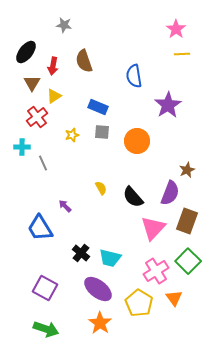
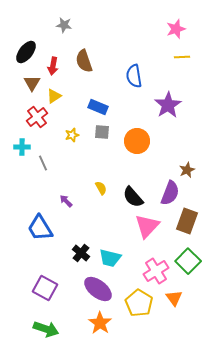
pink star: rotated 18 degrees clockwise
yellow line: moved 3 px down
purple arrow: moved 1 px right, 5 px up
pink triangle: moved 6 px left, 2 px up
